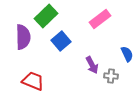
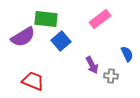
green rectangle: moved 3 px down; rotated 50 degrees clockwise
purple semicircle: rotated 60 degrees clockwise
